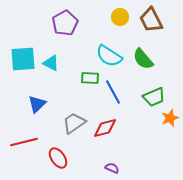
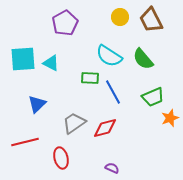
green trapezoid: moved 1 px left
red line: moved 1 px right
red ellipse: moved 3 px right; rotated 20 degrees clockwise
